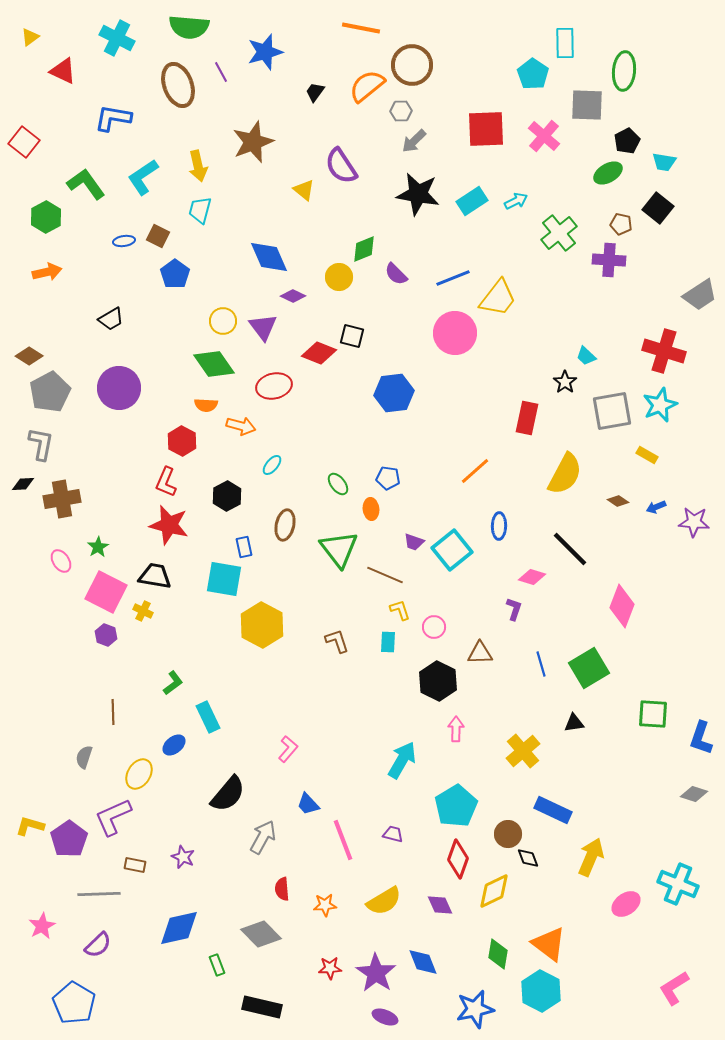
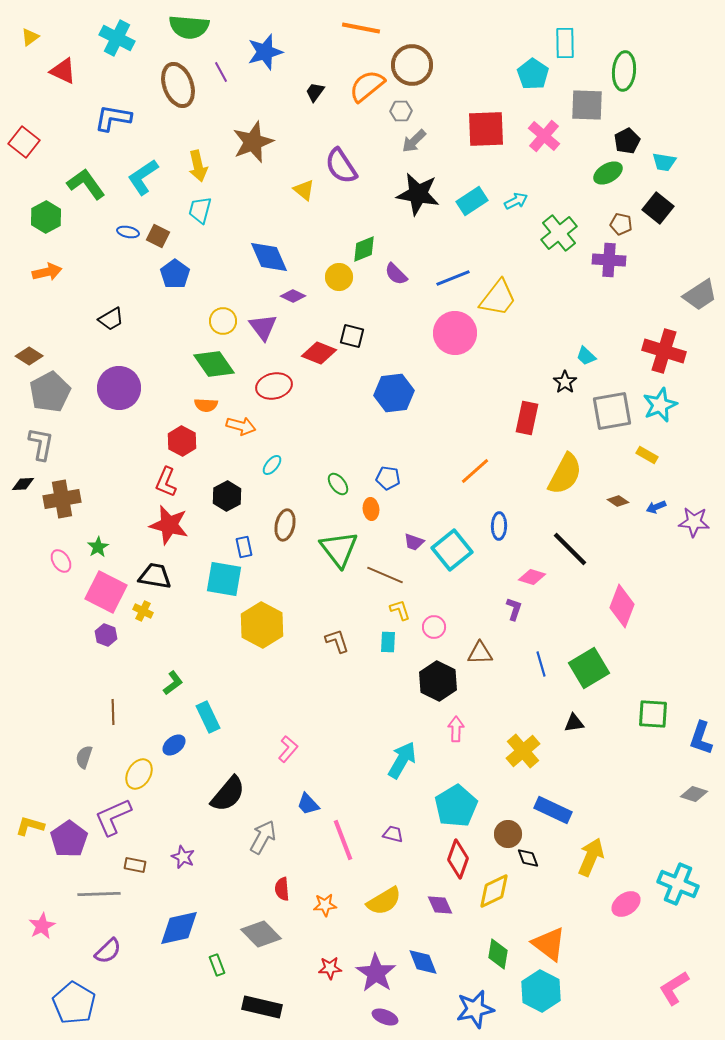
blue ellipse at (124, 241): moved 4 px right, 9 px up; rotated 20 degrees clockwise
purple semicircle at (98, 945): moved 10 px right, 6 px down
